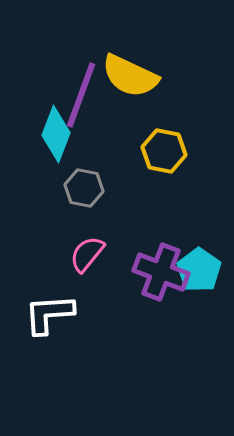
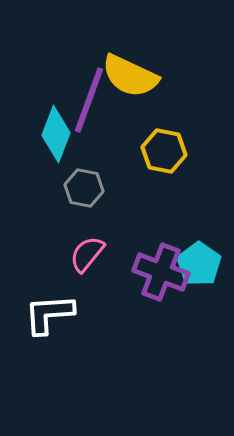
purple line: moved 8 px right, 5 px down
cyan pentagon: moved 6 px up
